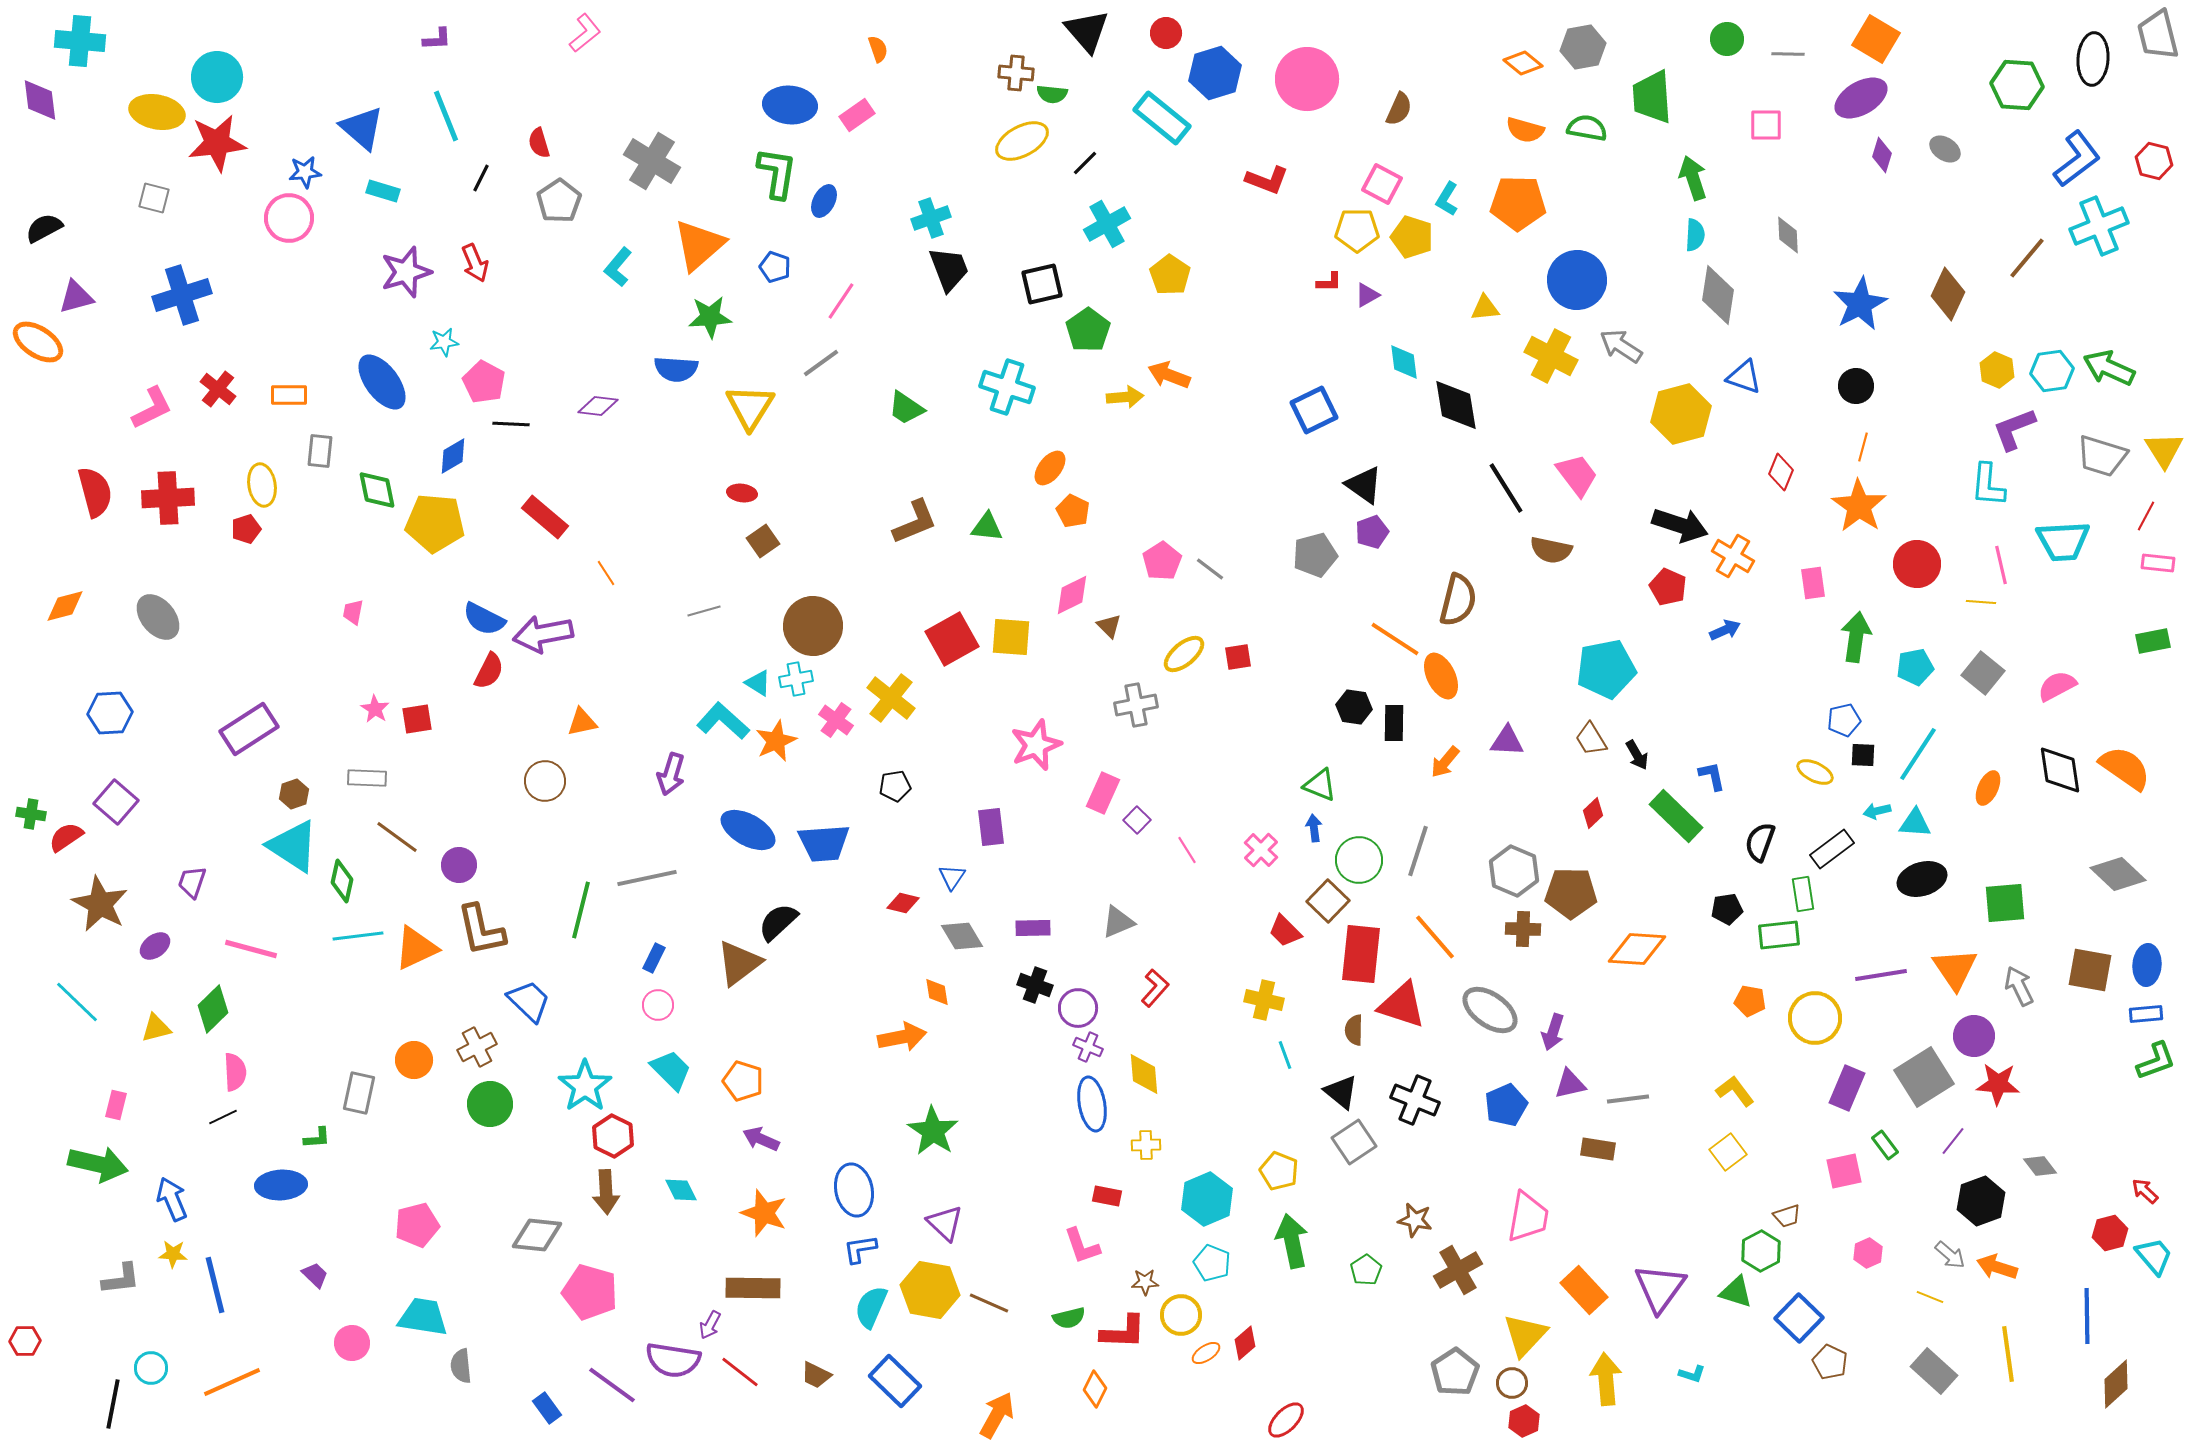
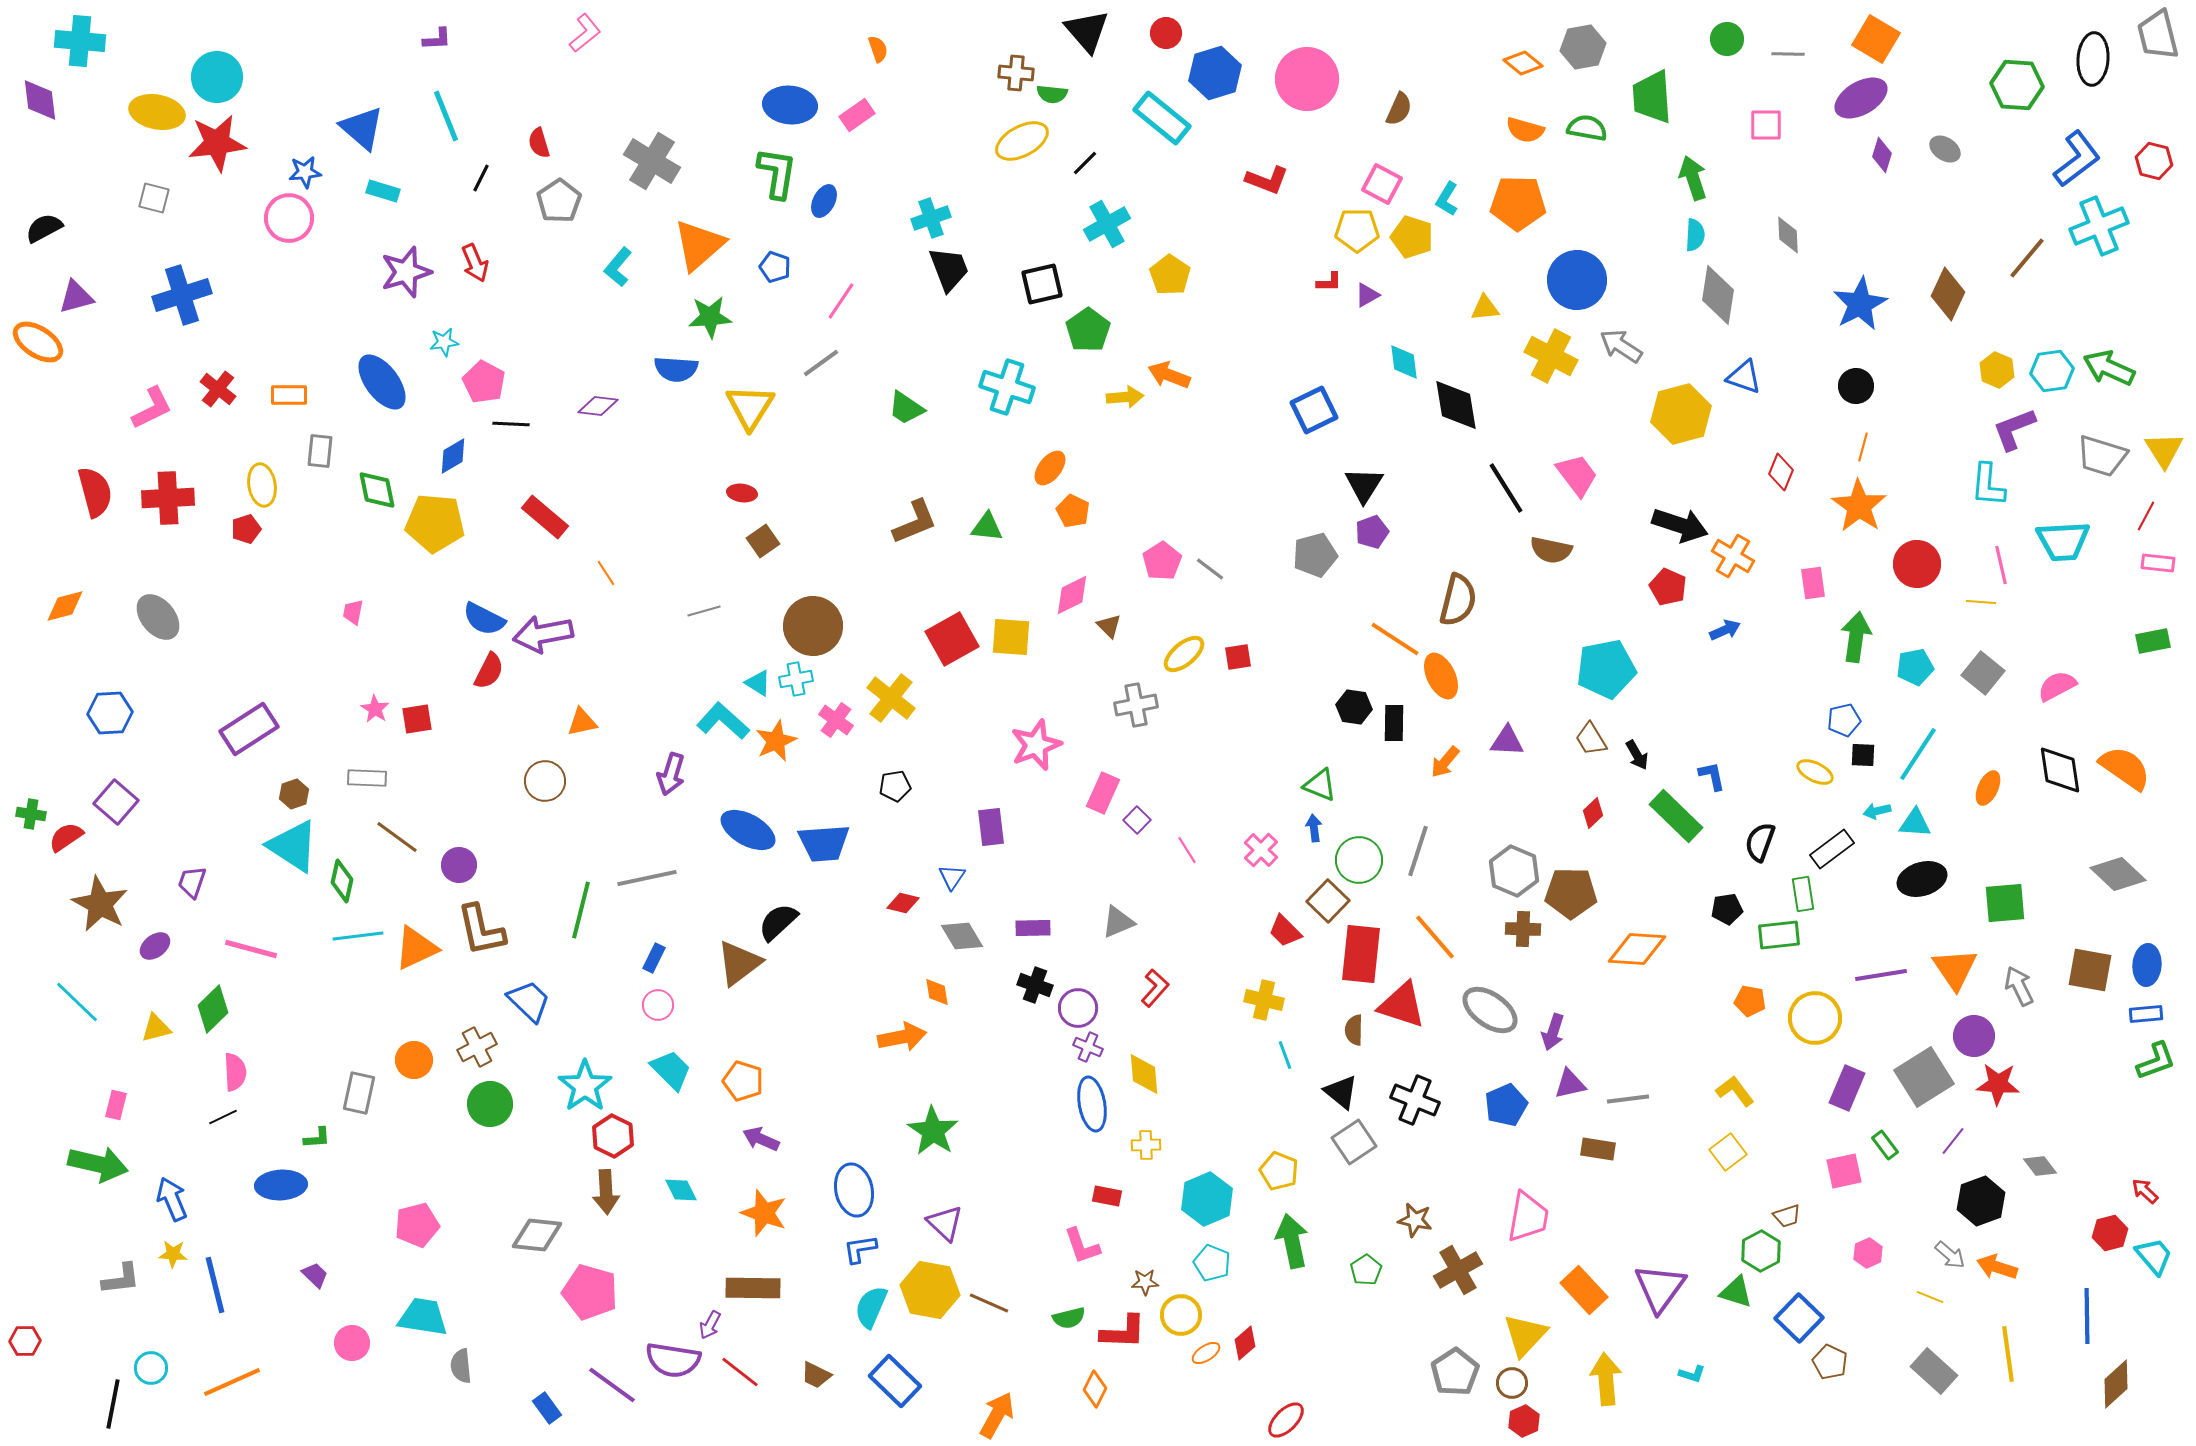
black triangle at (1364, 485): rotated 27 degrees clockwise
